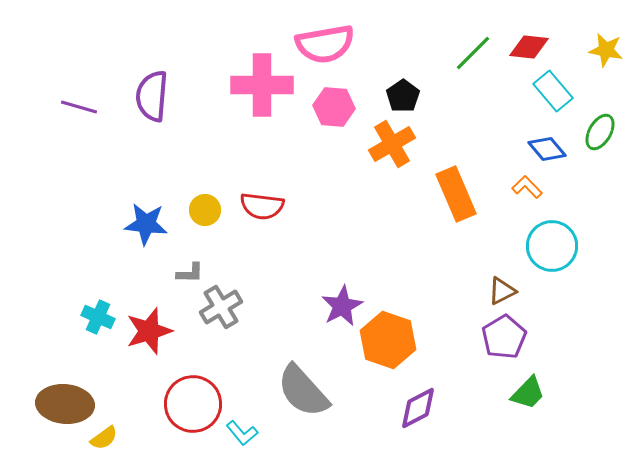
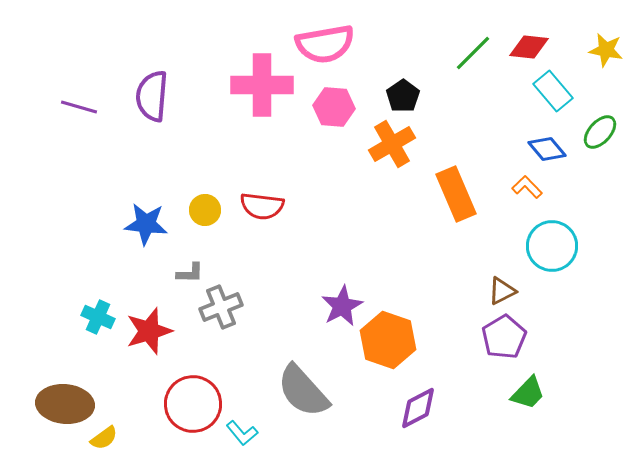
green ellipse: rotated 12 degrees clockwise
gray cross: rotated 9 degrees clockwise
